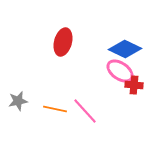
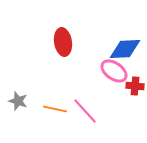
red ellipse: rotated 24 degrees counterclockwise
blue diamond: rotated 28 degrees counterclockwise
pink ellipse: moved 6 px left
red cross: moved 1 px right, 1 px down
gray star: rotated 30 degrees clockwise
